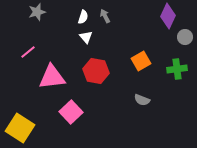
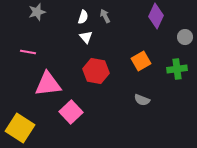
purple diamond: moved 12 px left
pink line: rotated 49 degrees clockwise
pink triangle: moved 4 px left, 7 px down
